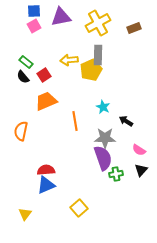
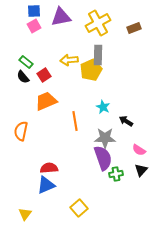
red semicircle: moved 3 px right, 2 px up
